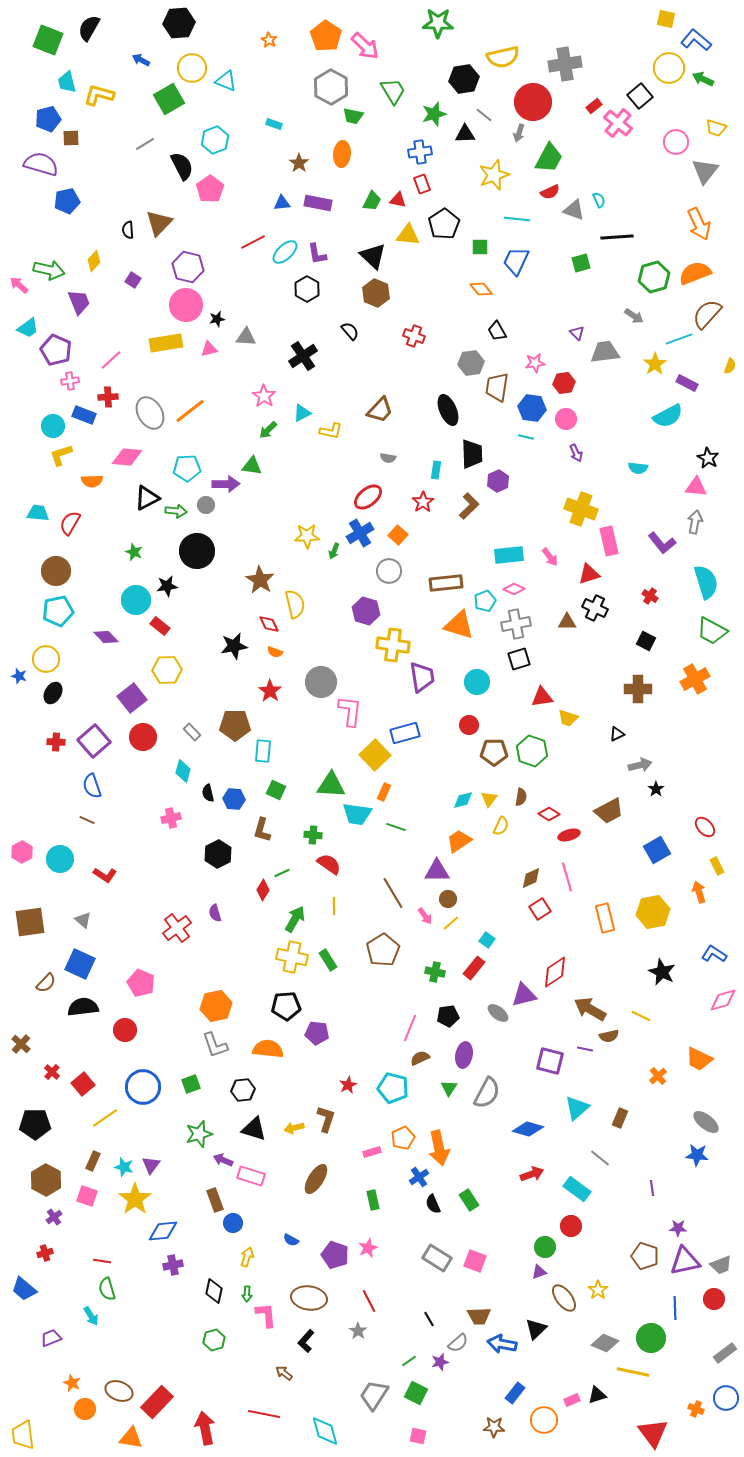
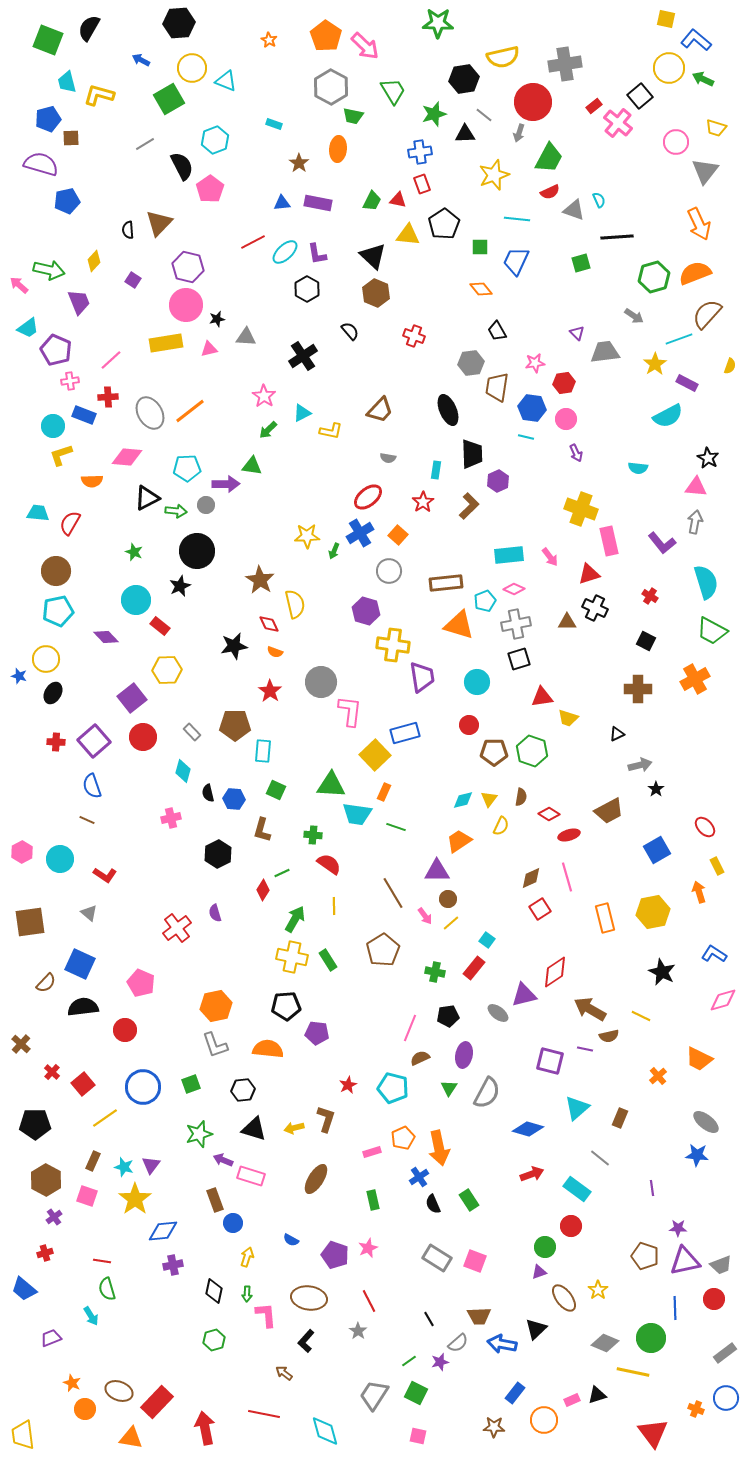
orange ellipse at (342, 154): moved 4 px left, 5 px up
black star at (167, 586): moved 13 px right; rotated 15 degrees counterclockwise
gray triangle at (83, 920): moved 6 px right, 7 px up
